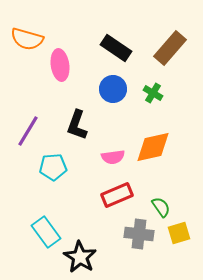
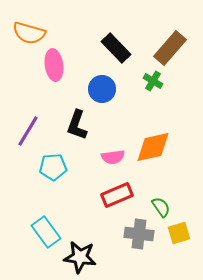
orange semicircle: moved 2 px right, 6 px up
black rectangle: rotated 12 degrees clockwise
pink ellipse: moved 6 px left
blue circle: moved 11 px left
green cross: moved 12 px up
black star: rotated 24 degrees counterclockwise
